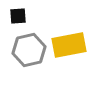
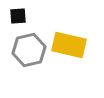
yellow rectangle: rotated 24 degrees clockwise
